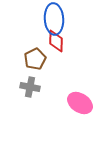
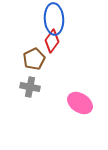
red diamond: moved 4 px left; rotated 35 degrees clockwise
brown pentagon: moved 1 px left
